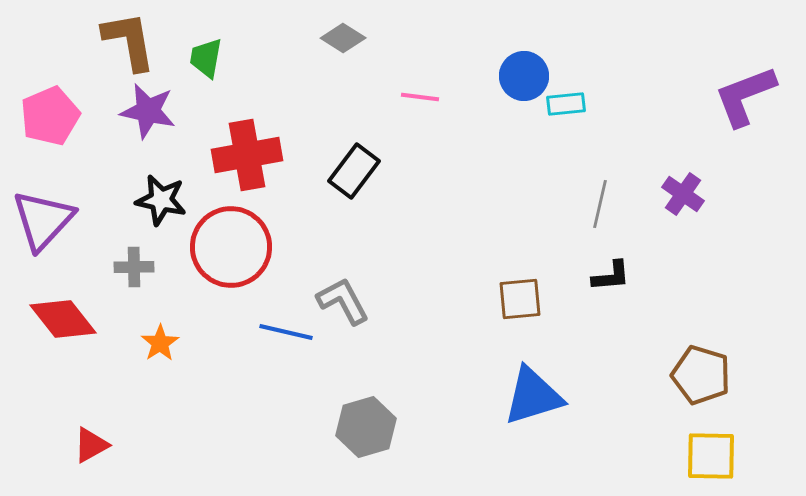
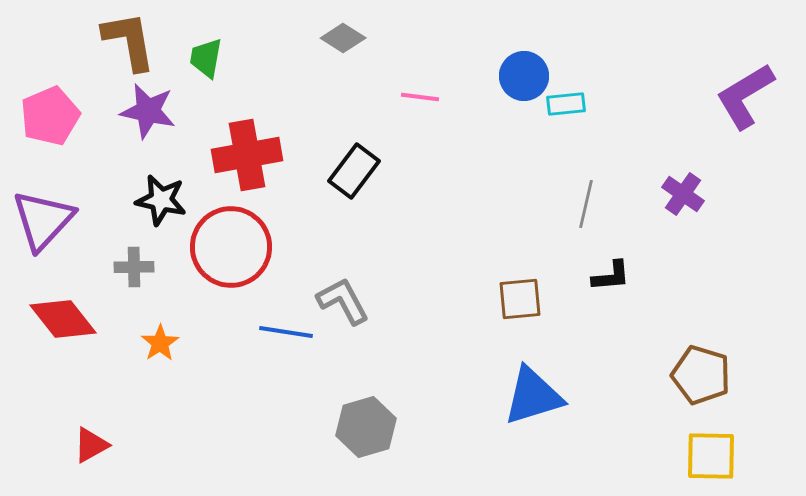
purple L-shape: rotated 10 degrees counterclockwise
gray line: moved 14 px left
blue line: rotated 4 degrees counterclockwise
